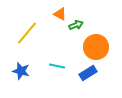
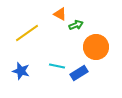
yellow line: rotated 15 degrees clockwise
blue rectangle: moved 9 px left
